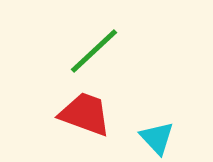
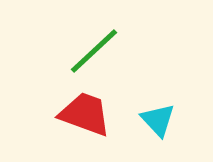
cyan triangle: moved 1 px right, 18 px up
